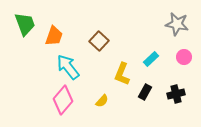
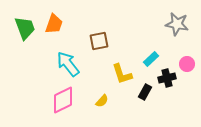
green trapezoid: moved 4 px down
orange trapezoid: moved 12 px up
brown square: rotated 36 degrees clockwise
pink circle: moved 3 px right, 7 px down
cyan arrow: moved 3 px up
yellow L-shape: rotated 40 degrees counterclockwise
black cross: moved 9 px left, 16 px up
pink diamond: rotated 24 degrees clockwise
